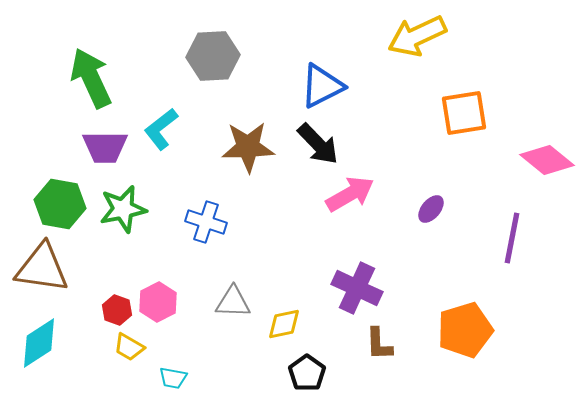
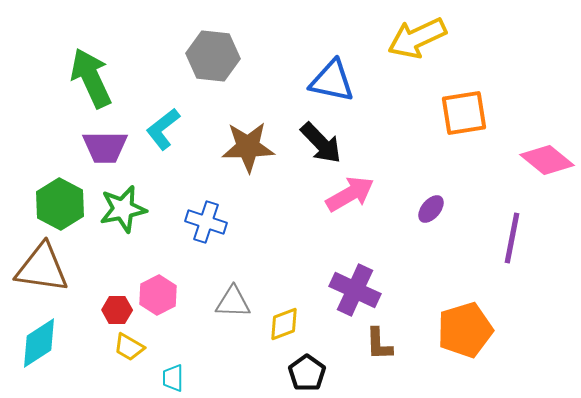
yellow arrow: moved 2 px down
gray hexagon: rotated 9 degrees clockwise
blue triangle: moved 10 px right, 5 px up; rotated 39 degrees clockwise
cyan L-shape: moved 2 px right
black arrow: moved 3 px right, 1 px up
green hexagon: rotated 18 degrees clockwise
purple cross: moved 2 px left, 2 px down
pink hexagon: moved 7 px up
red hexagon: rotated 20 degrees counterclockwise
yellow diamond: rotated 9 degrees counterclockwise
cyan trapezoid: rotated 80 degrees clockwise
